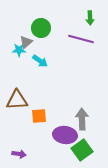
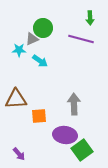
green circle: moved 2 px right
gray triangle: moved 6 px right, 3 px up; rotated 16 degrees clockwise
brown triangle: moved 1 px left, 1 px up
gray arrow: moved 8 px left, 15 px up
purple arrow: rotated 40 degrees clockwise
